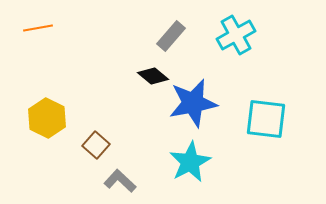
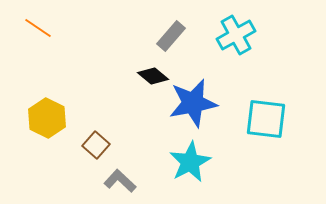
orange line: rotated 44 degrees clockwise
